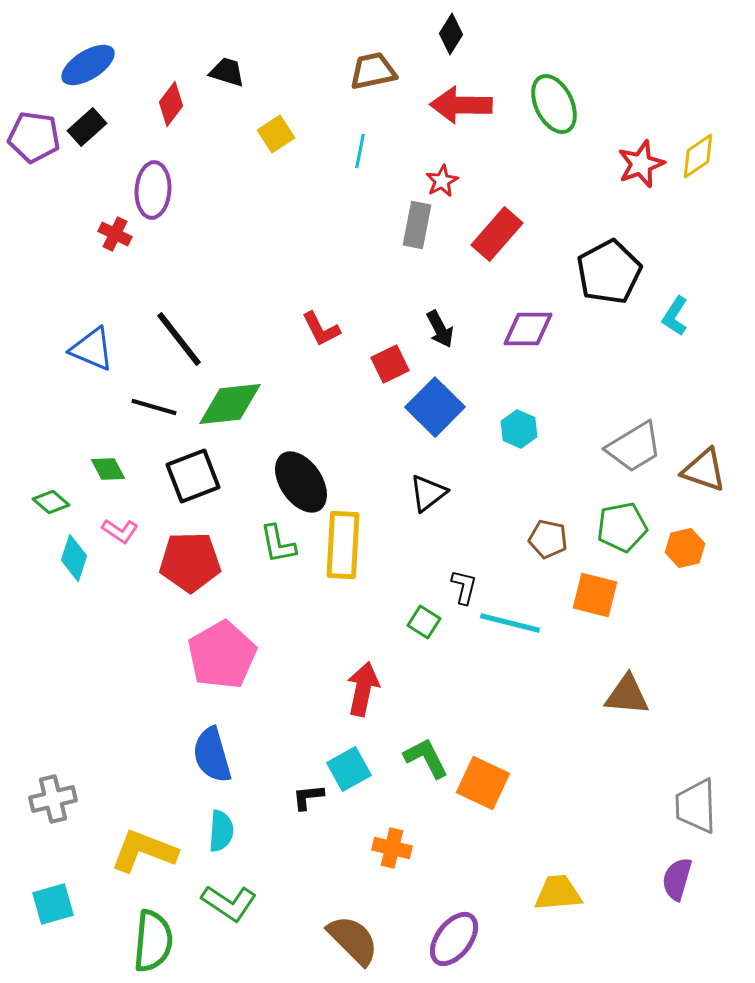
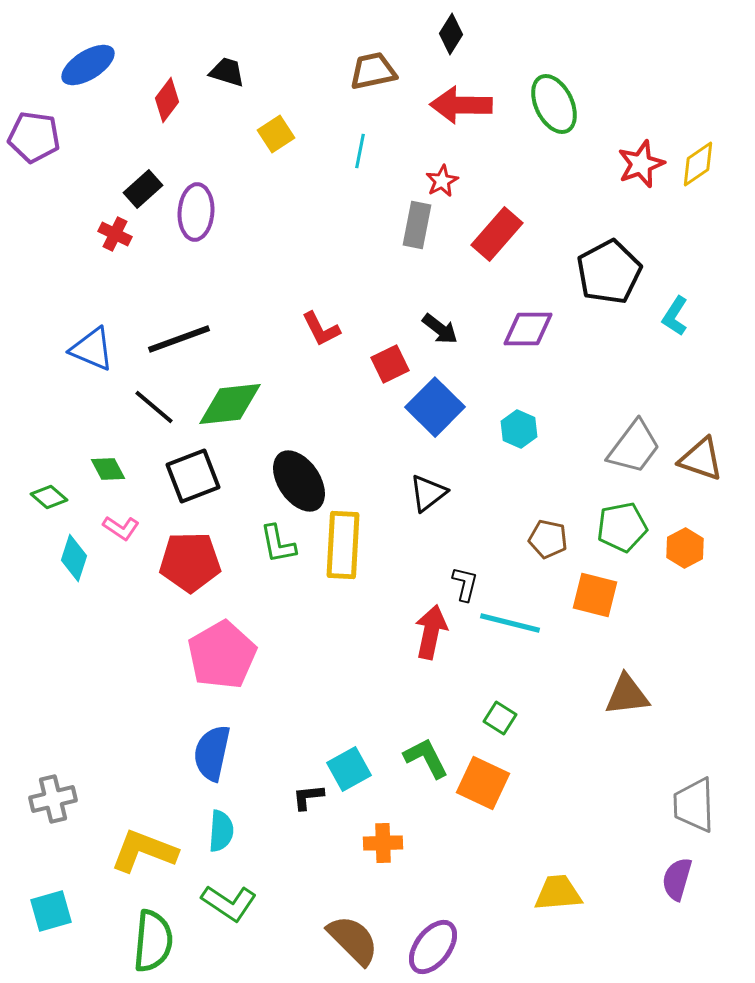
red diamond at (171, 104): moved 4 px left, 4 px up
black rectangle at (87, 127): moved 56 px right, 62 px down
yellow diamond at (698, 156): moved 8 px down
purple ellipse at (153, 190): moved 43 px right, 22 px down
black arrow at (440, 329): rotated 24 degrees counterclockwise
black line at (179, 339): rotated 72 degrees counterclockwise
black line at (154, 407): rotated 24 degrees clockwise
gray trapezoid at (634, 447): rotated 22 degrees counterclockwise
brown triangle at (704, 470): moved 3 px left, 11 px up
black ellipse at (301, 482): moved 2 px left, 1 px up
green diamond at (51, 502): moved 2 px left, 5 px up
pink L-shape at (120, 531): moved 1 px right, 3 px up
orange hexagon at (685, 548): rotated 15 degrees counterclockwise
black L-shape at (464, 587): moved 1 px right, 3 px up
green square at (424, 622): moved 76 px right, 96 px down
red arrow at (363, 689): moved 68 px right, 57 px up
brown triangle at (627, 695): rotated 12 degrees counterclockwise
blue semicircle at (212, 755): moved 2 px up; rotated 28 degrees clockwise
gray trapezoid at (696, 806): moved 2 px left, 1 px up
orange cross at (392, 848): moved 9 px left, 5 px up; rotated 15 degrees counterclockwise
cyan square at (53, 904): moved 2 px left, 7 px down
purple ellipse at (454, 939): moved 21 px left, 8 px down
